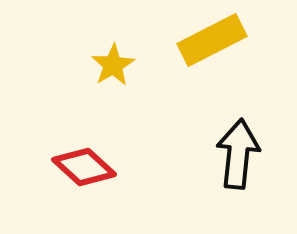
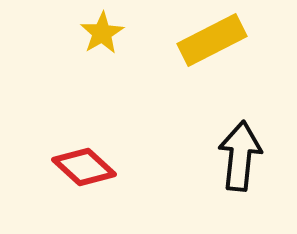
yellow star: moved 11 px left, 32 px up
black arrow: moved 2 px right, 2 px down
